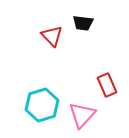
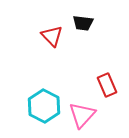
cyan hexagon: moved 2 px right, 1 px down; rotated 16 degrees counterclockwise
